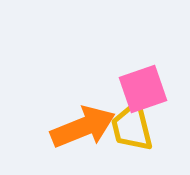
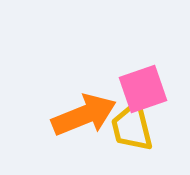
orange arrow: moved 1 px right, 12 px up
